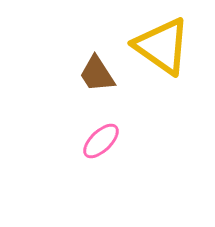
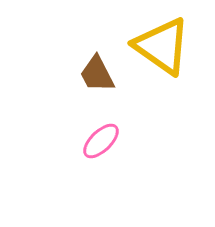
brown trapezoid: rotated 6 degrees clockwise
